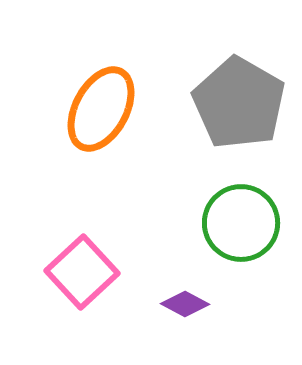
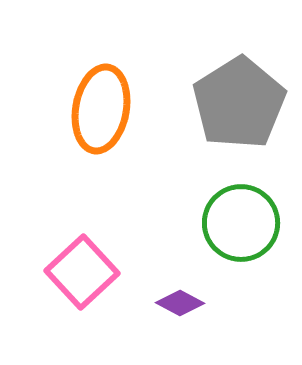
gray pentagon: rotated 10 degrees clockwise
orange ellipse: rotated 18 degrees counterclockwise
purple diamond: moved 5 px left, 1 px up
